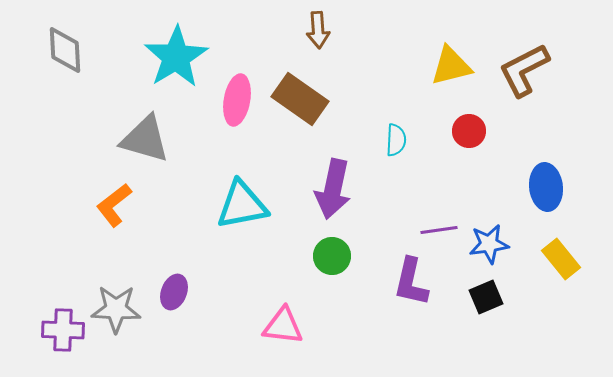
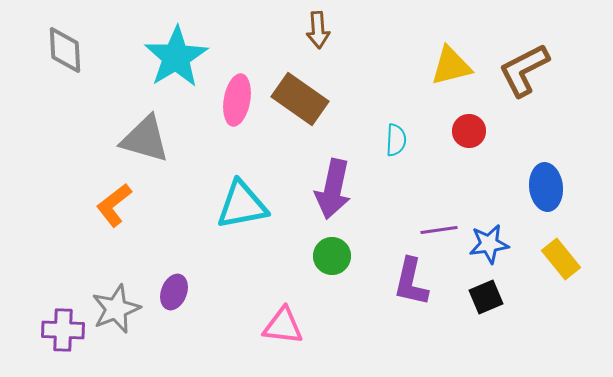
gray star: rotated 24 degrees counterclockwise
